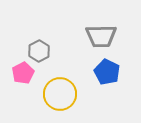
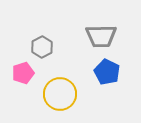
gray hexagon: moved 3 px right, 4 px up
pink pentagon: rotated 10 degrees clockwise
